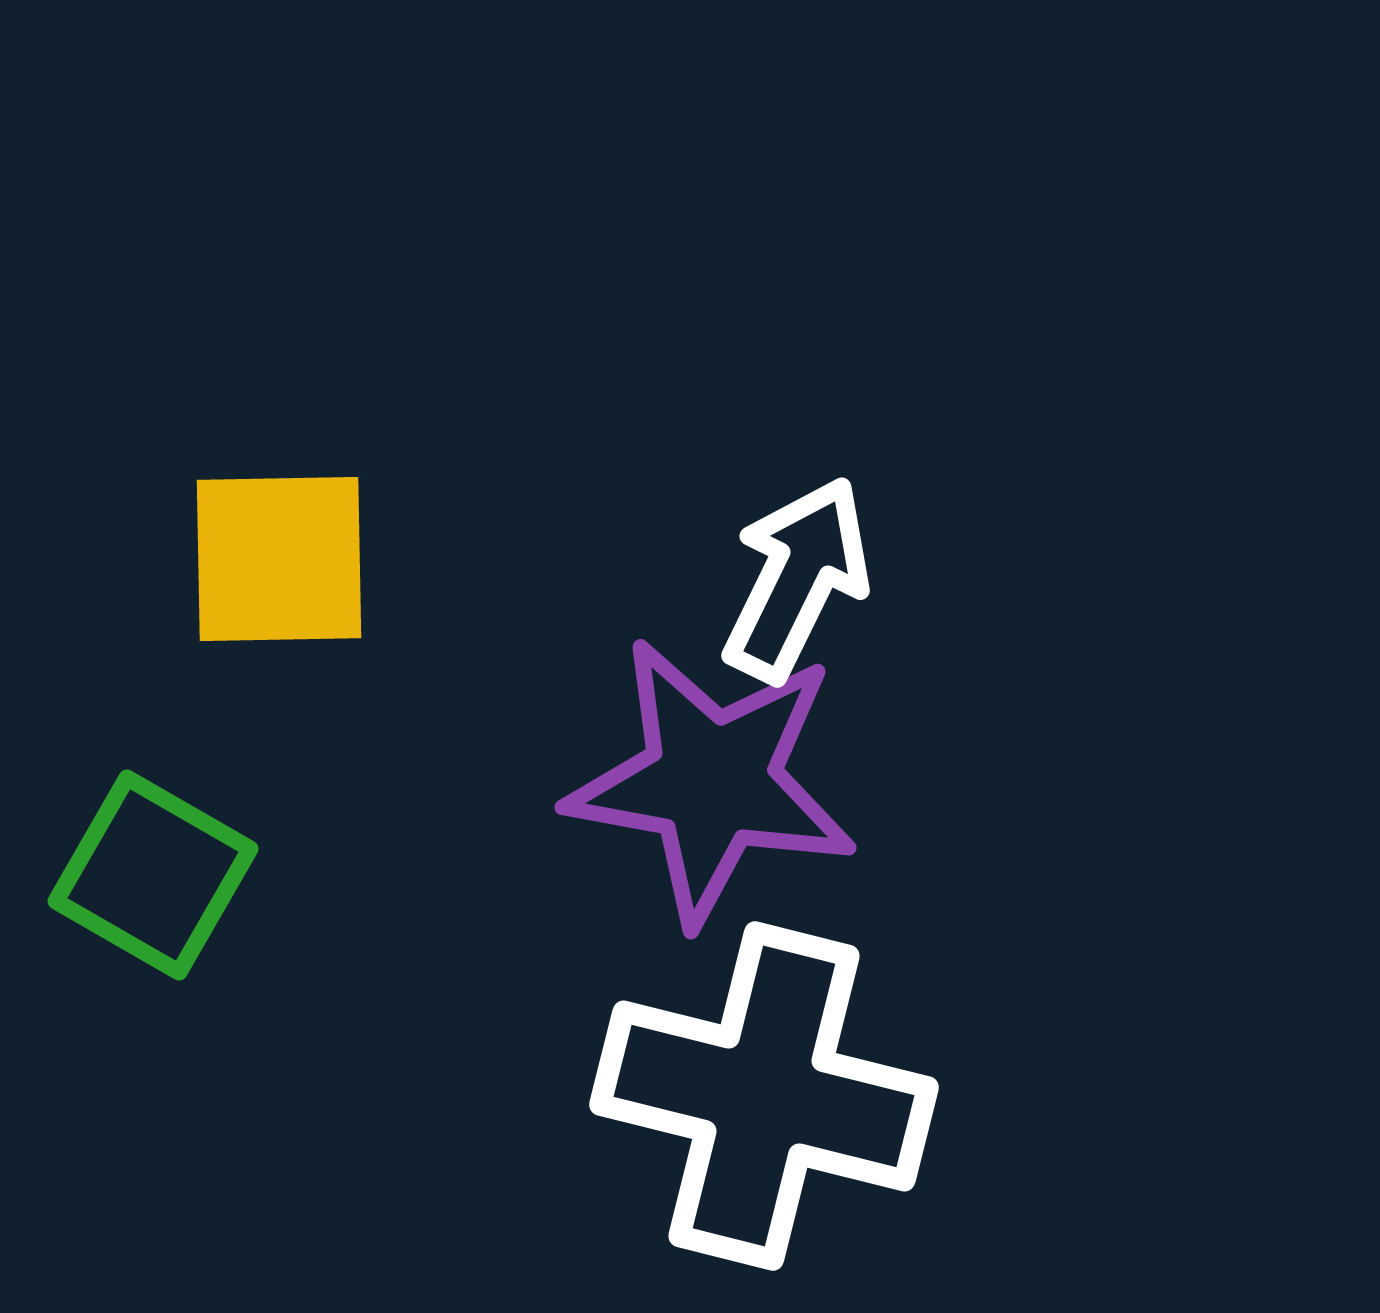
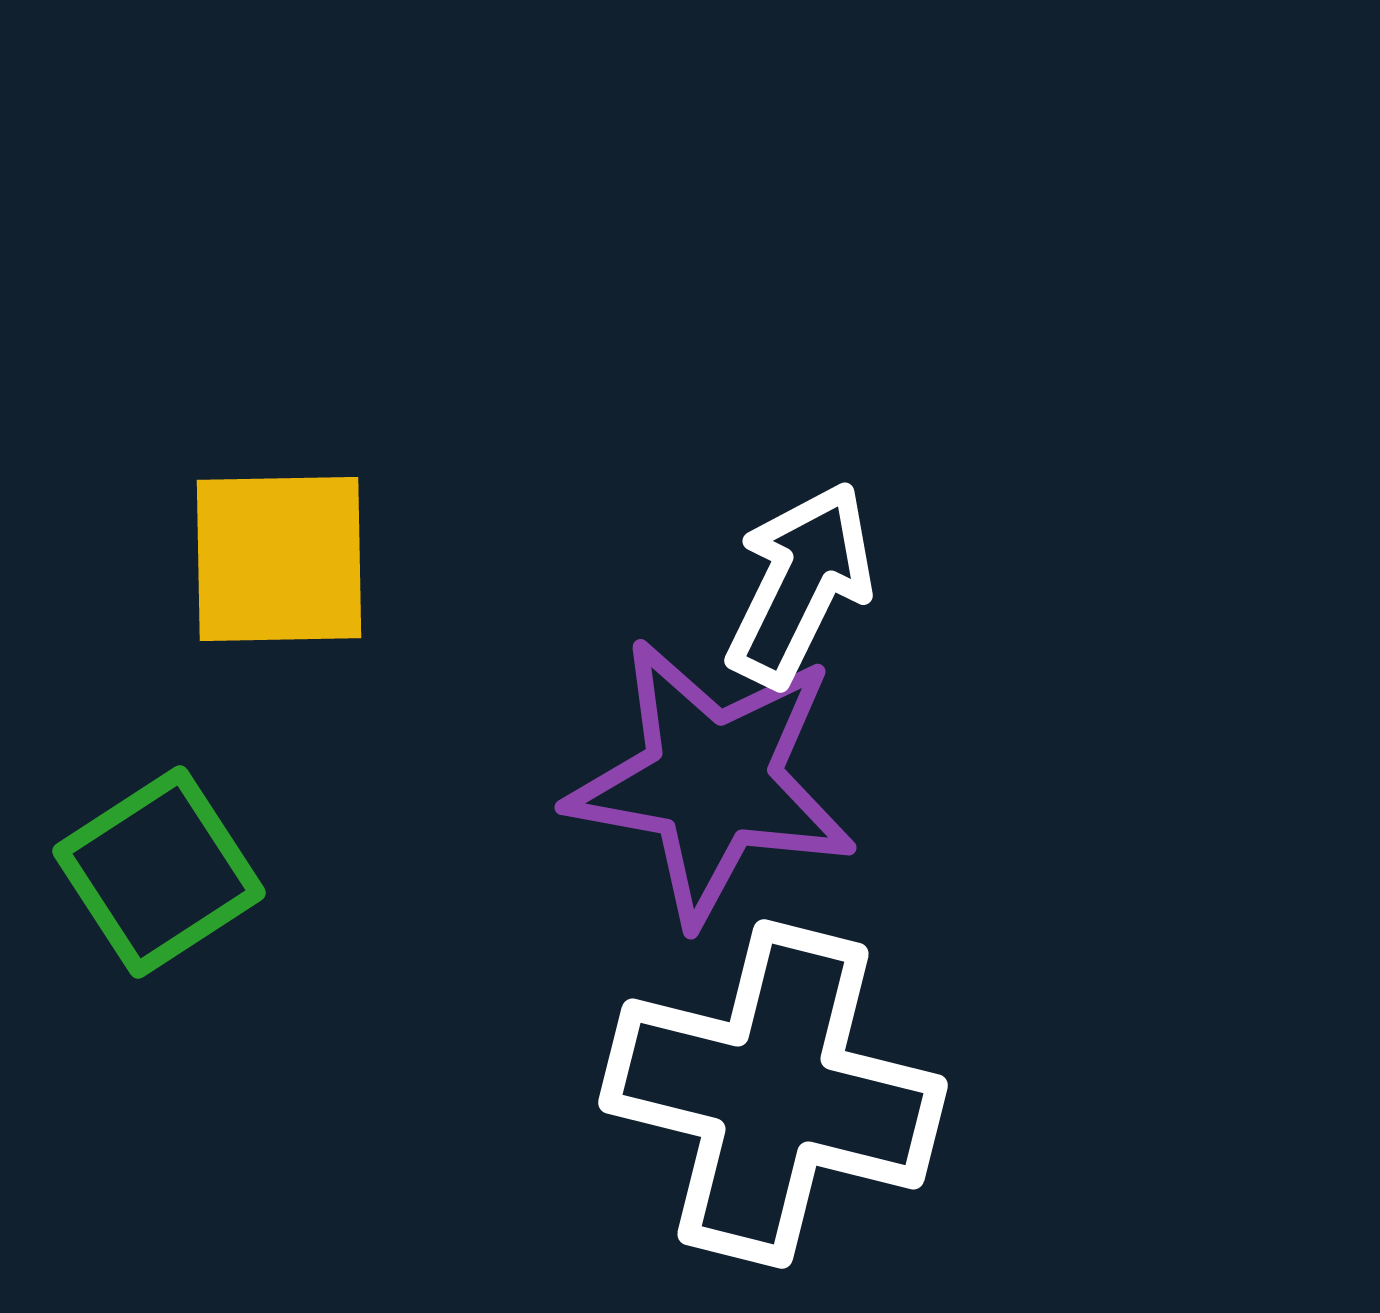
white arrow: moved 3 px right, 5 px down
green square: moved 6 px right, 3 px up; rotated 27 degrees clockwise
white cross: moved 9 px right, 2 px up
